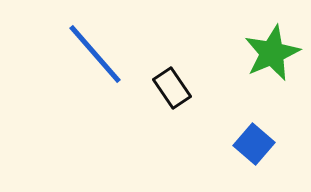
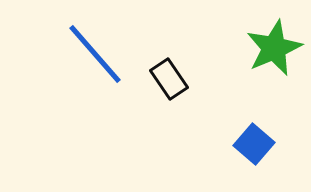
green star: moved 2 px right, 5 px up
black rectangle: moved 3 px left, 9 px up
